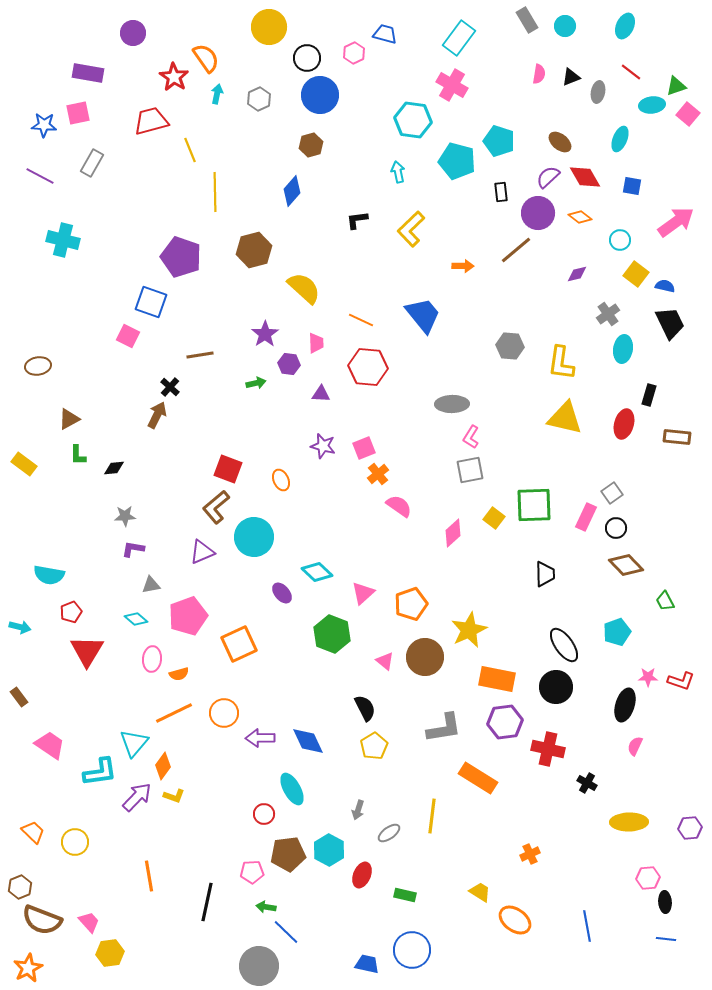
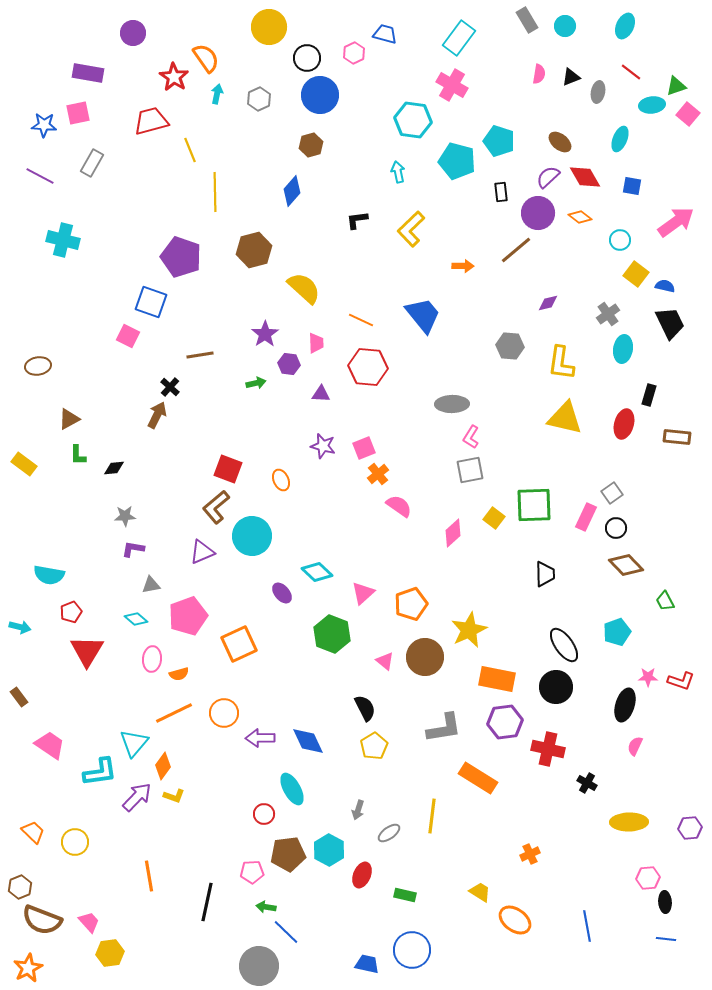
purple diamond at (577, 274): moved 29 px left, 29 px down
cyan circle at (254, 537): moved 2 px left, 1 px up
